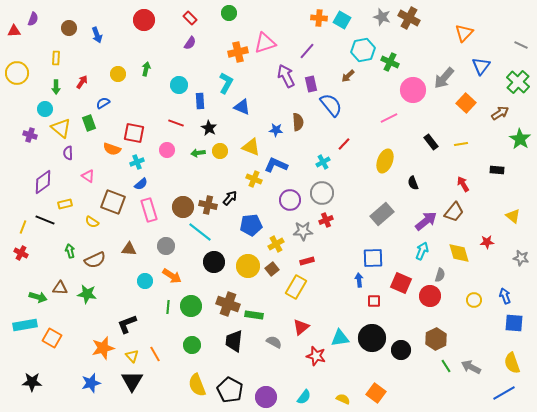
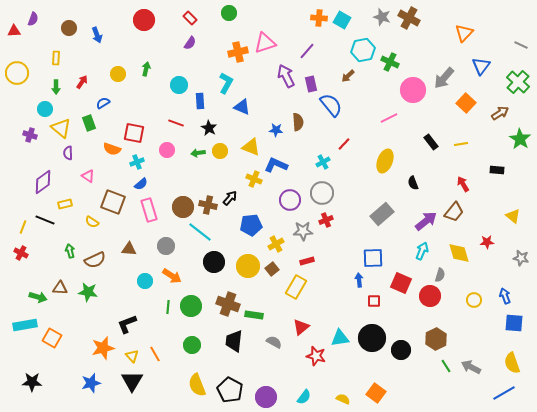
green star at (87, 294): moved 1 px right, 2 px up
